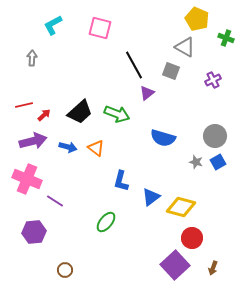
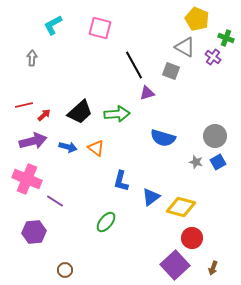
purple cross: moved 23 px up; rotated 28 degrees counterclockwise
purple triangle: rotated 21 degrees clockwise
green arrow: rotated 25 degrees counterclockwise
